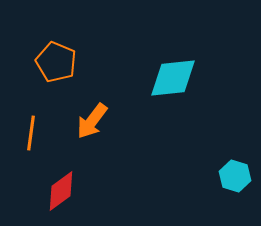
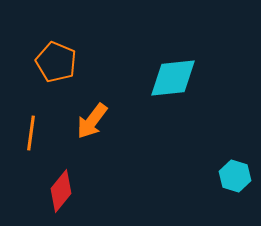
red diamond: rotated 15 degrees counterclockwise
